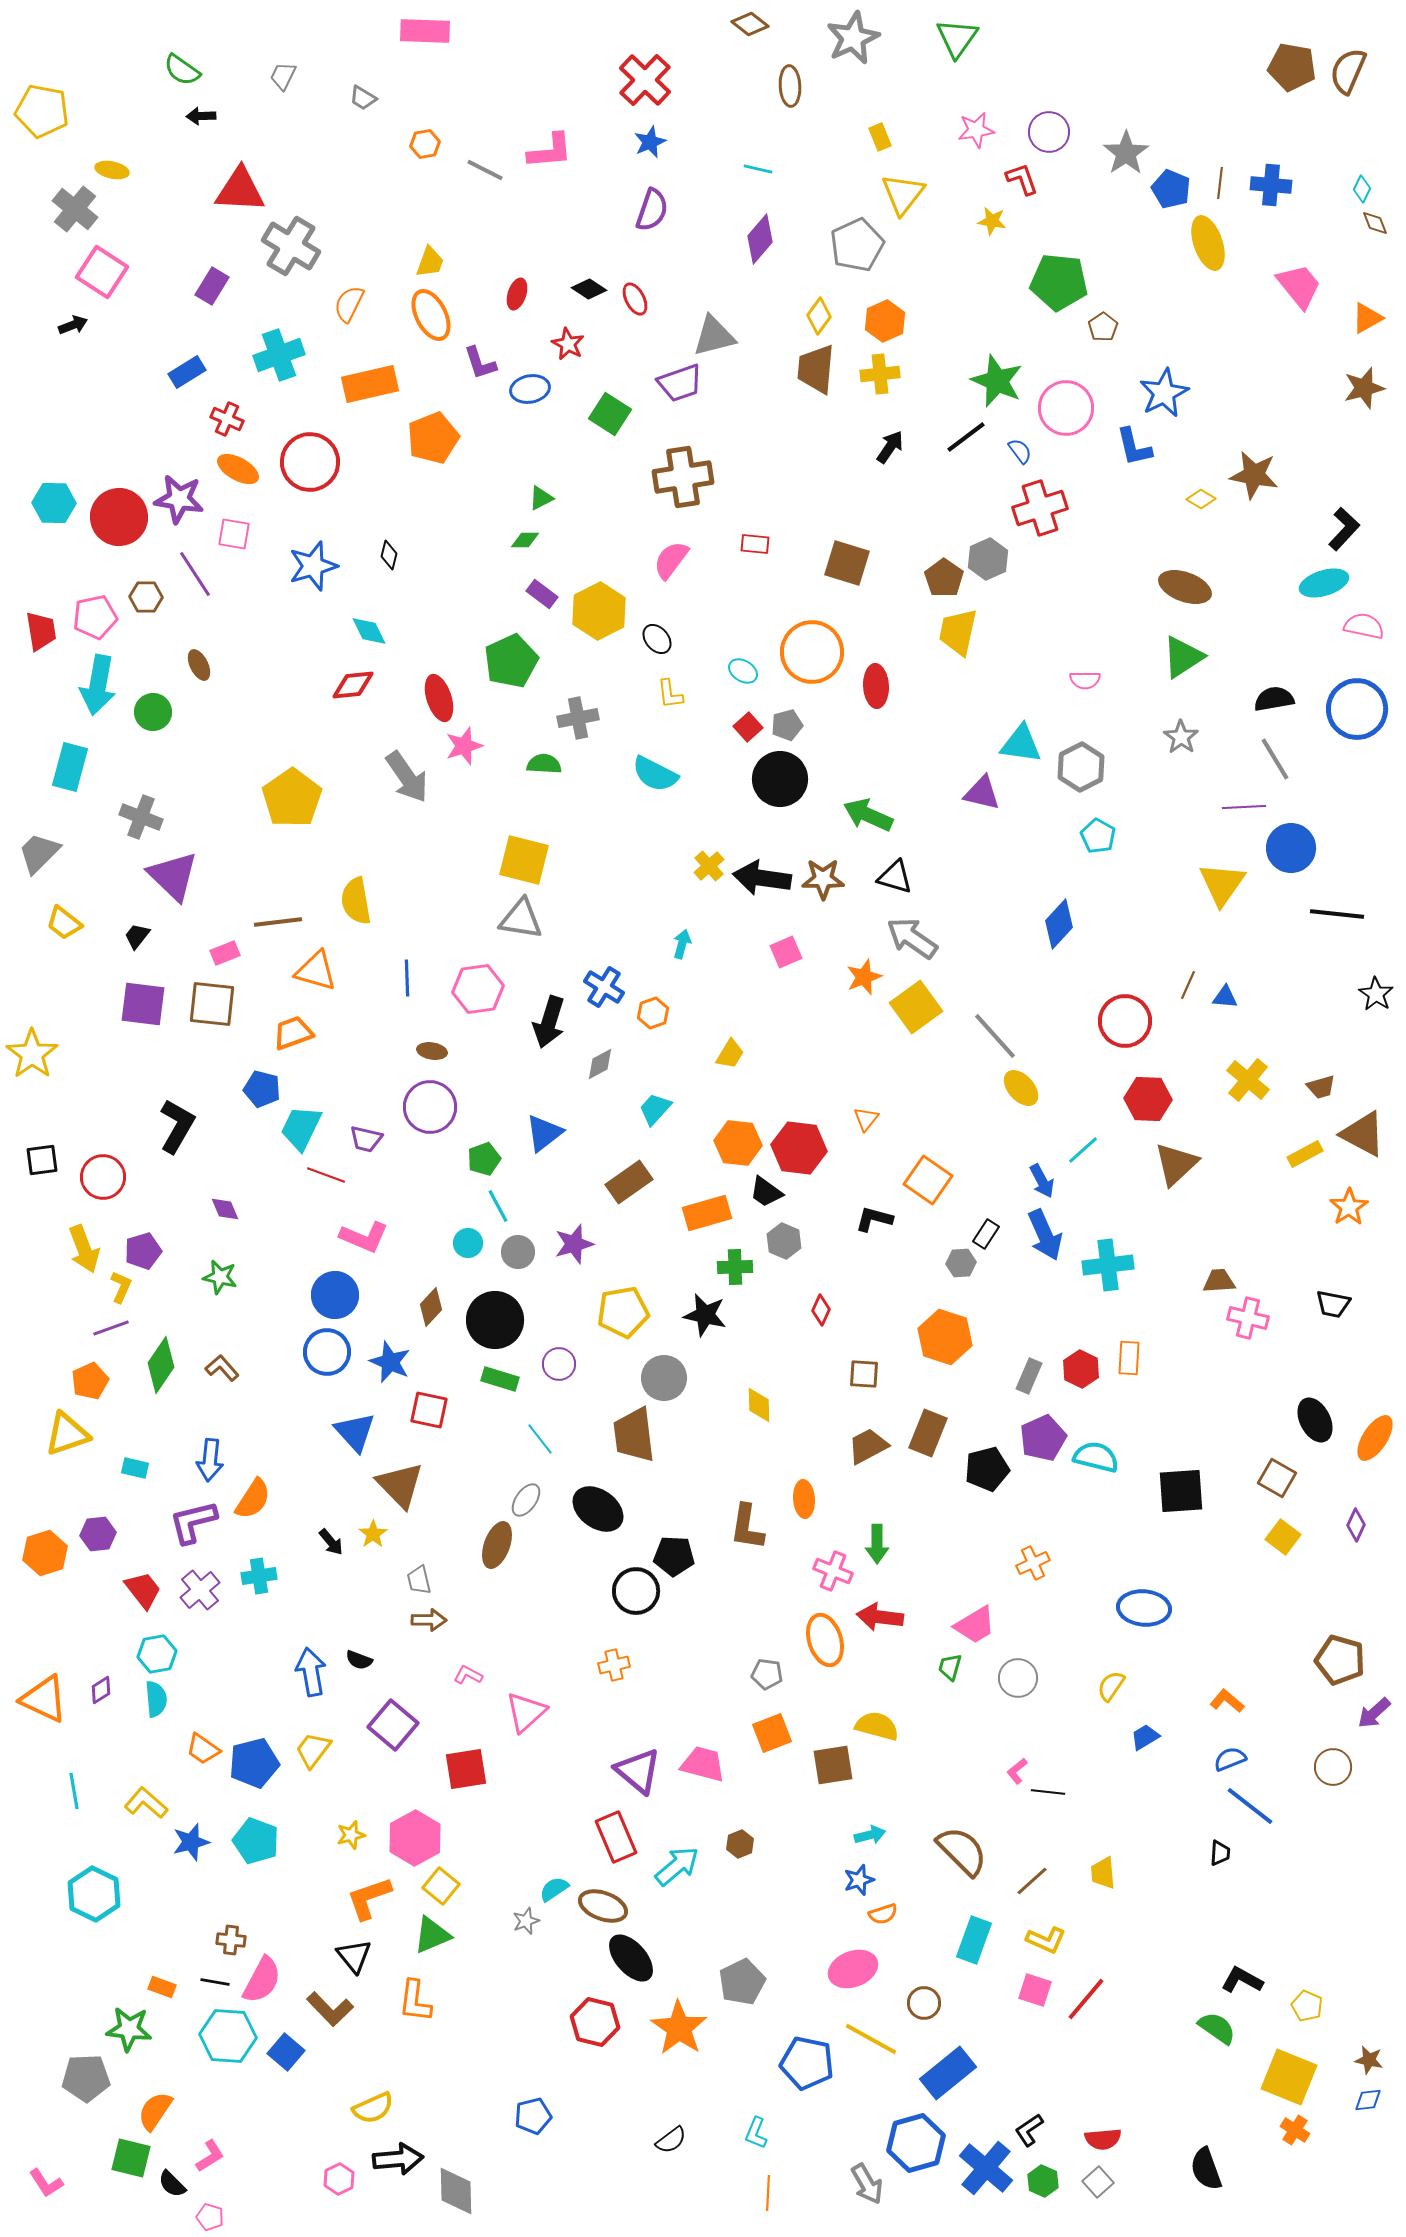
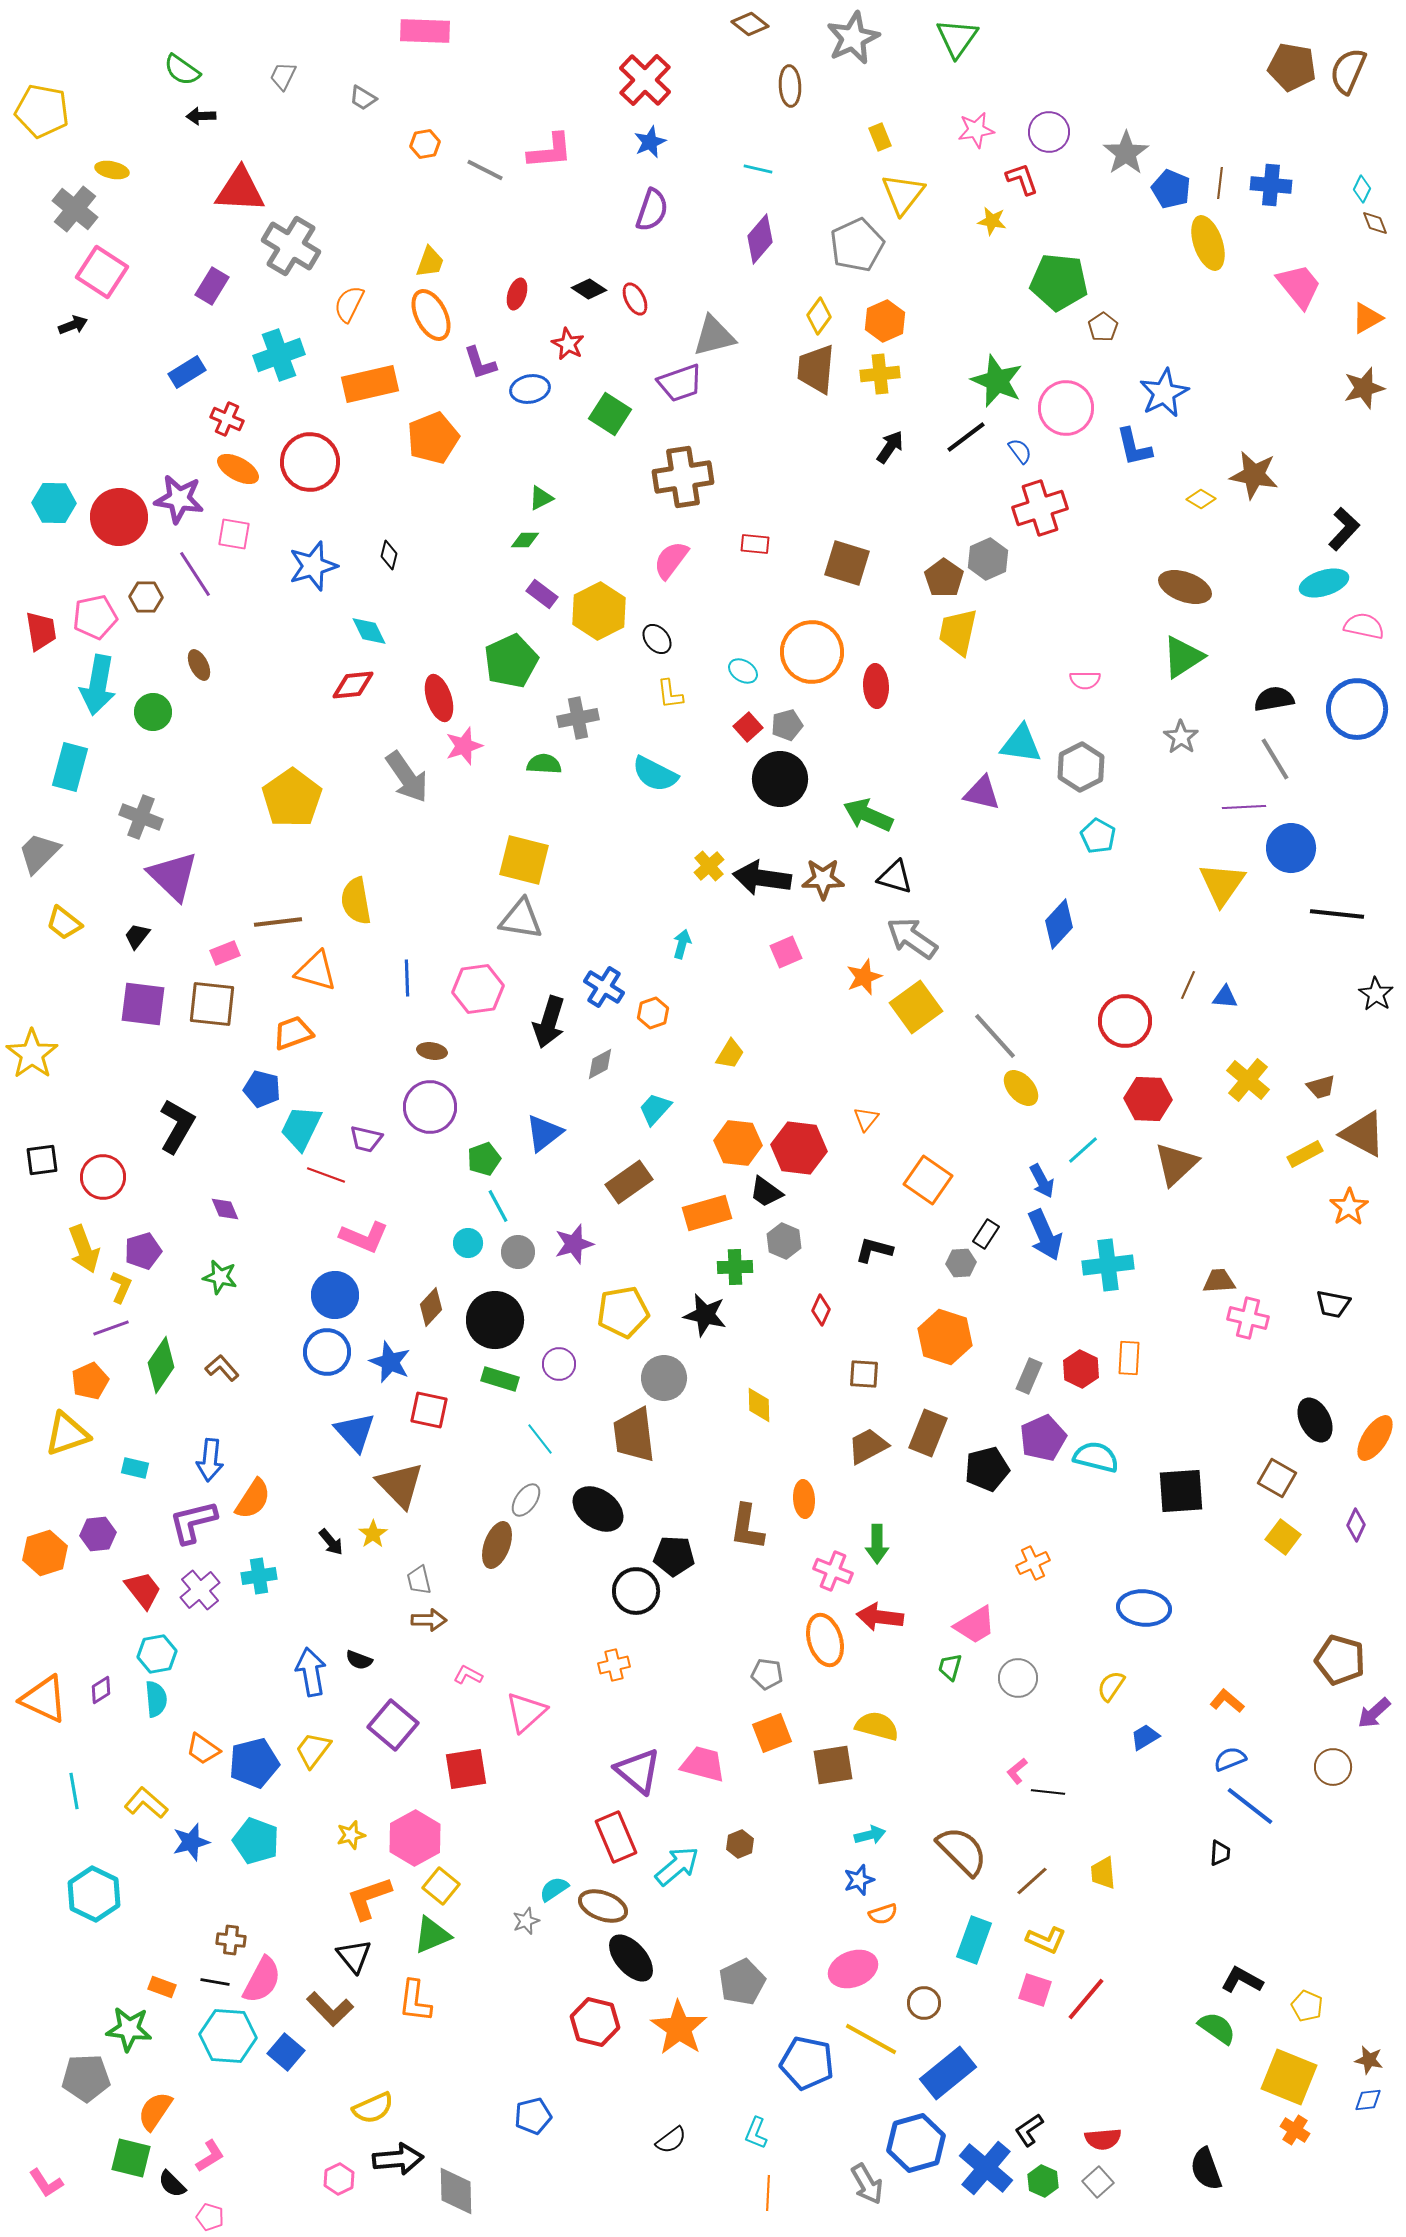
black L-shape at (874, 1219): moved 31 px down
